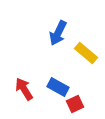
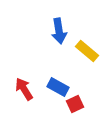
blue arrow: moved 1 px right, 2 px up; rotated 35 degrees counterclockwise
yellow rectangle: moved 1 px right, 2 px up
